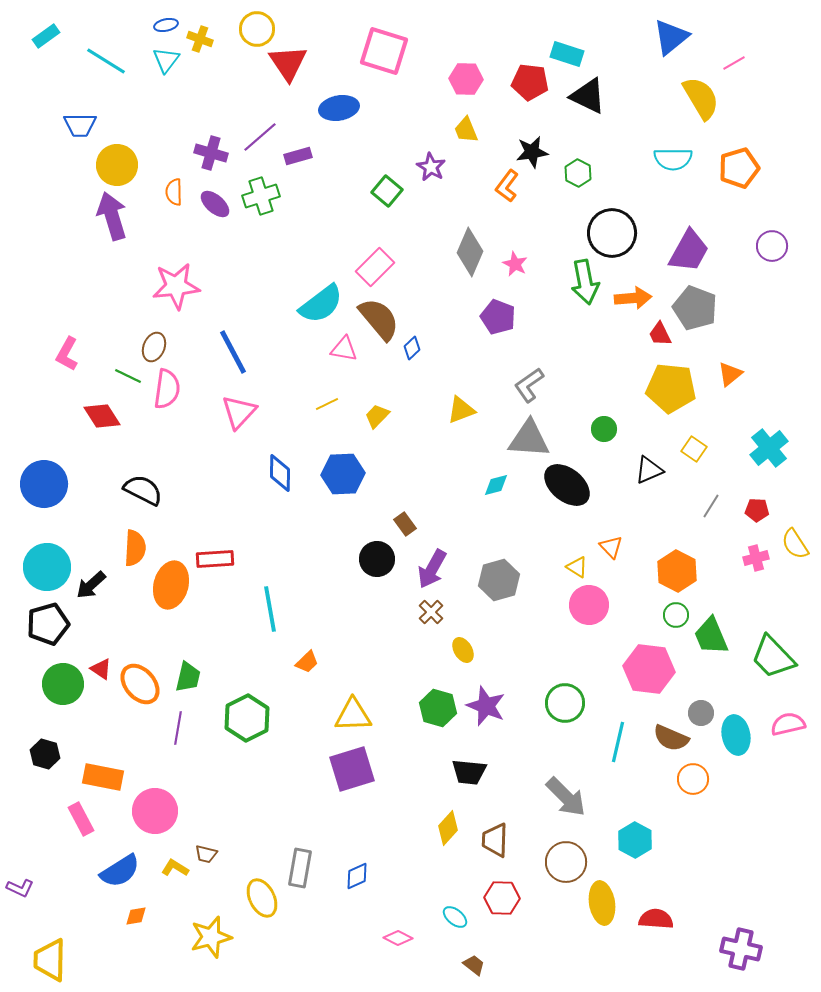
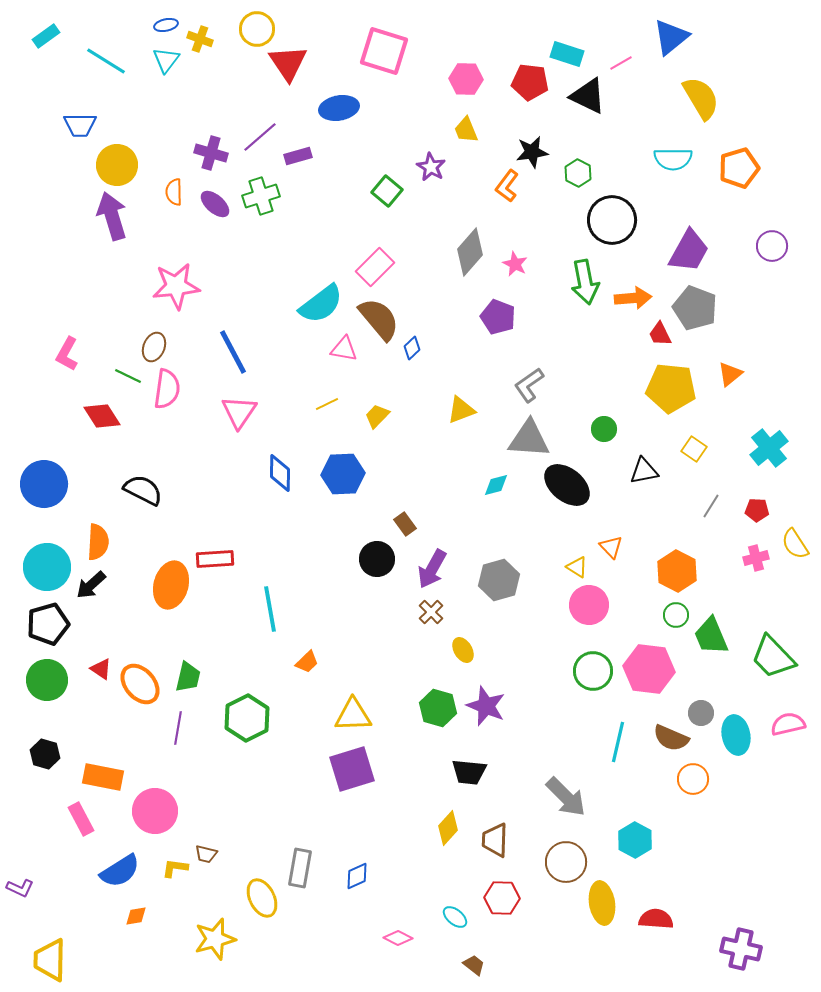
pink line at (734, 63): moved 113 px left
black circle at (612, 233): moved 13 px up
gray diamond at (470, 252): rotated 18 degrees clockwise
pink triangle at (239, 412): rotated 9 degrees counterclockwise
black triangle at (649, 470): moved 5 px left, 1 px down; rotated 12 degrees clockwise
orange semicircle at (135, 548): moved 37 px left, 6 px up
green circle at (63, 684): moved 16 px left, 4 px up
green circle at (565, 703): moved 28 px right, 32 px up
yellow L-shape at (175, 868): rotated 24 degrees counterclockwise
yellow star at (211, 937): moved 4 px right, 2 px down
